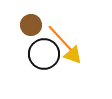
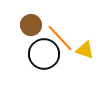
yellow triangle: moved 12 px right, 5 px up
